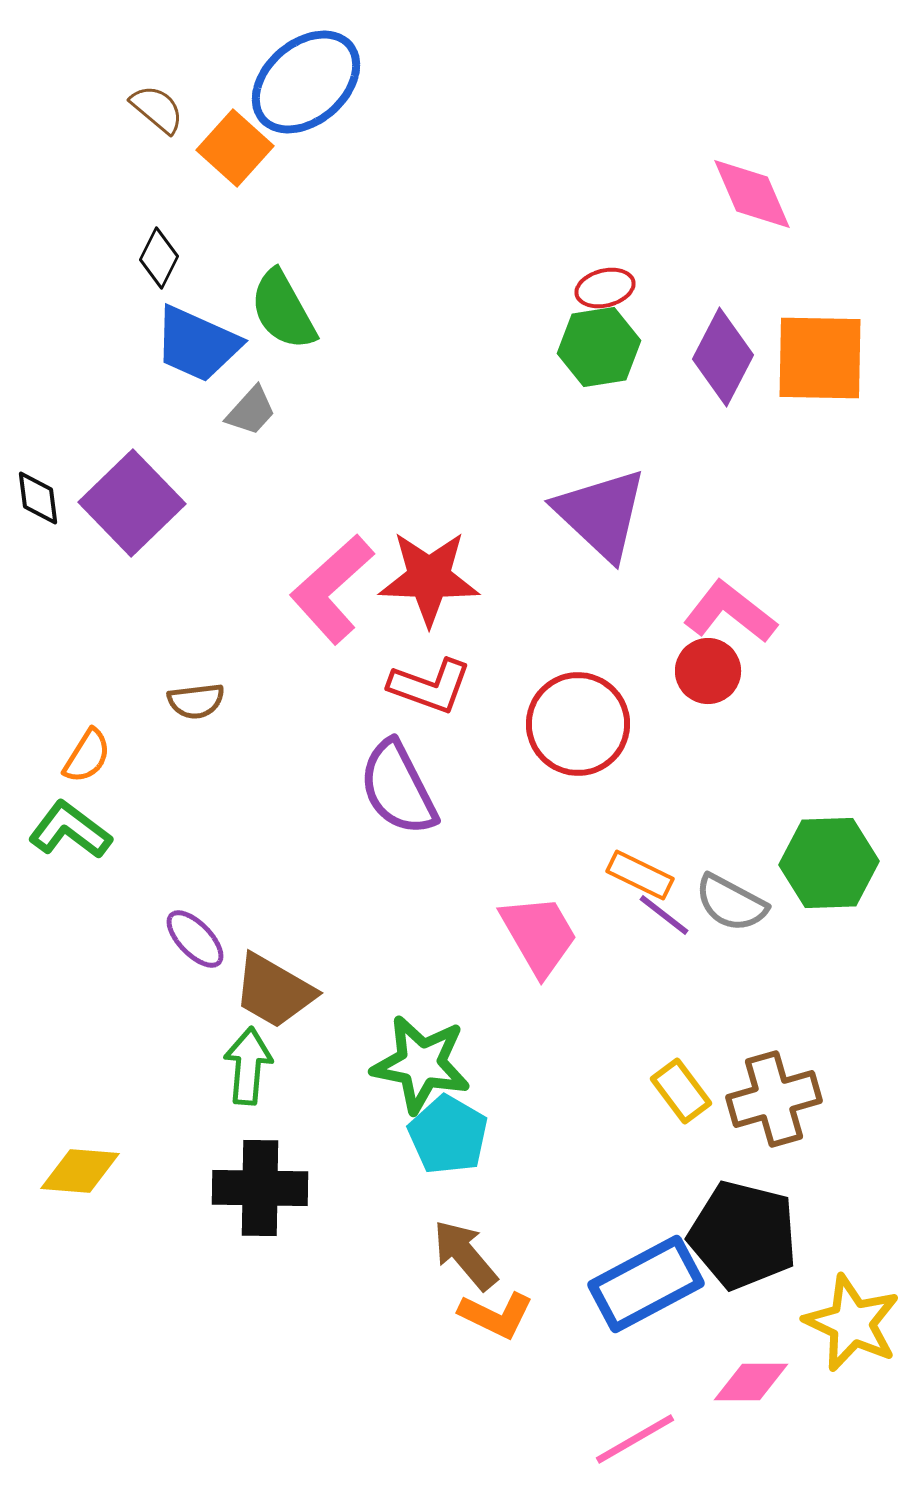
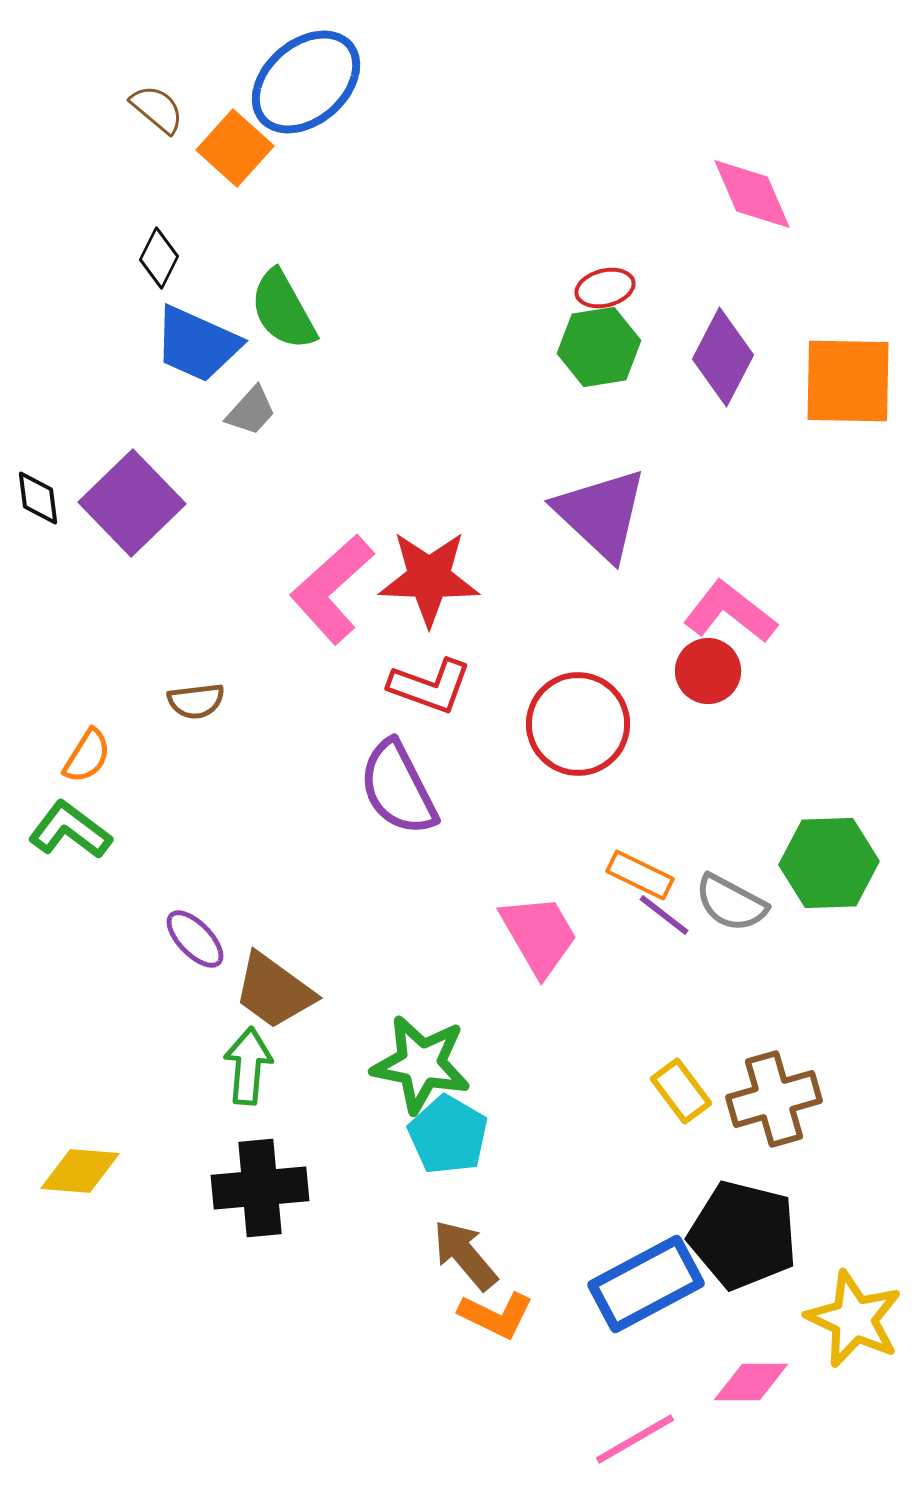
orange square at (820, 358): moved 28 px right, 23 px down
brown trapezoid at (274, 991): rotated 6 degrees clockwise
black cross at (260, 1188): rotated 6 degrees counterclockwise
yellow star at (852, 1323): moved 2 px right, 4 px up
